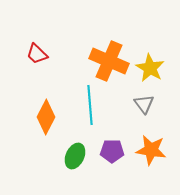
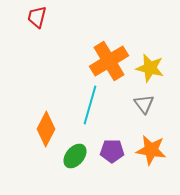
red trapezoid: moved 37 px up; rotated 60 degrees clockwise
orange cross: rotated 36 degrees clockwise
yellow star: rotated 16 degrees counterclockwise
cyan line: rotated 21 degrees clockwise
orange diamond: moved 12 px down
green ellipse: rotated 15 degrees clockwise
